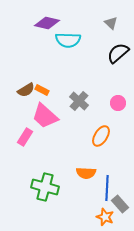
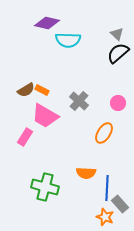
gray triangle: moved 6 px right, 11 px down
pink trapezoid: rotated 12 degrees counterclockwise
orange ellipse: moved 3 px right, 3 px up
